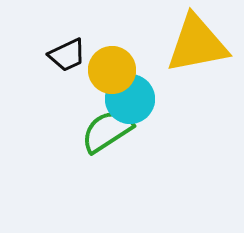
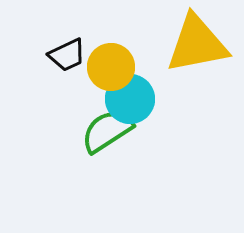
yellow circle: moved 1 px left, 3 px up
